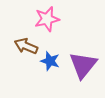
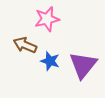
brown arrow: moved 1 px left, 1 px up
